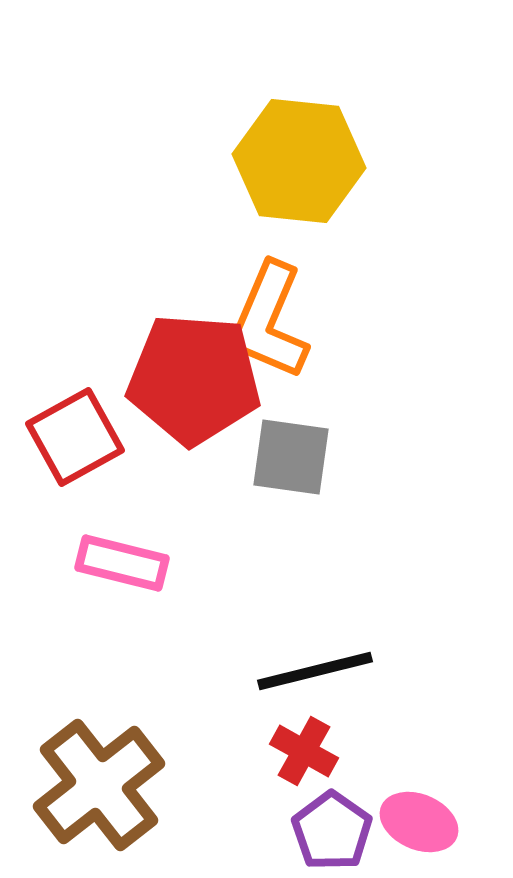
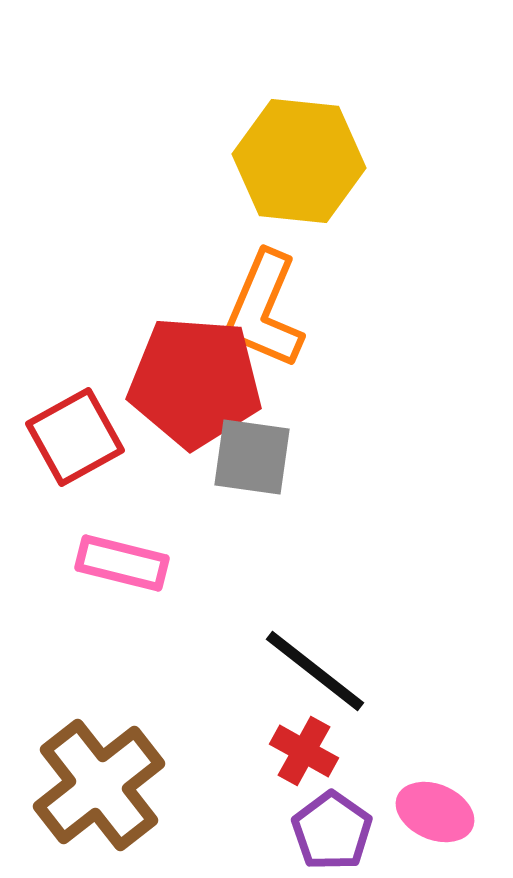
orange L-shape: moved 5 px left, 11 px up
red pentagon: moved 1 px right, 3 px down
gray square: moved 39 px left
black line: rotated 52 degrees clockwise
pink ellipse: moved 16 px right, 10 px up
